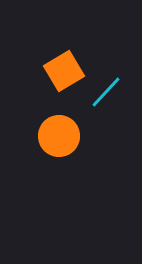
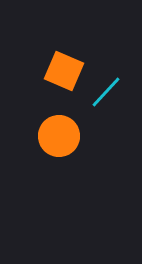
orange square: rotated 36 degrees counterclockwise
